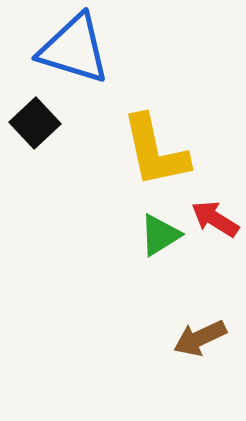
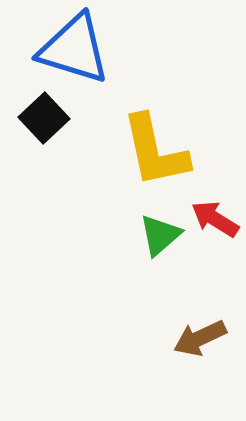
black square: moved 9 px right, 5 px up
green triangle: rotated 9 degrees counterclockwise
